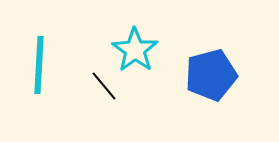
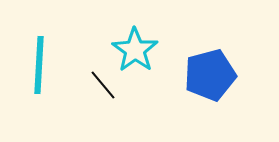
blue pentagon: moved 1 px left
black line: moved 1 px left, 1 px up
